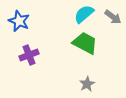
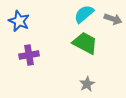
gray arrow: moved 2 px down; rotated 18 degrees counterclockwise
purple cross: rotated 12 degrees clockwise
